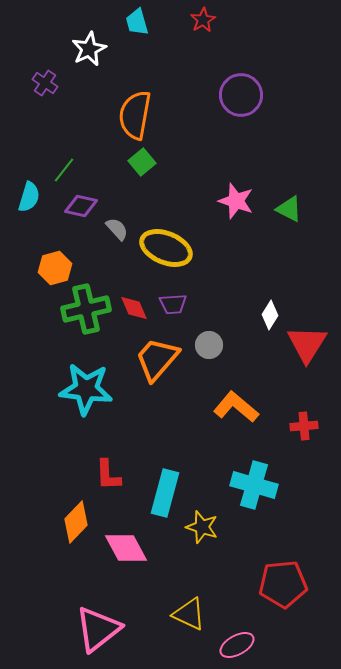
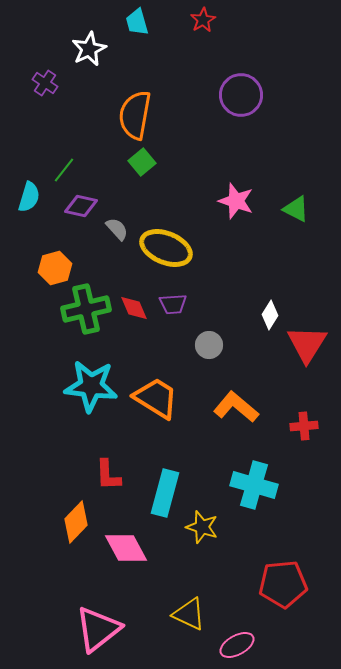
green triangle: moved 7 px right
orange trapezoid: moved 1 px left, 39 px down; rotated 81 degrees clockwise
cyan star: moved 5 px right, 3 px up
